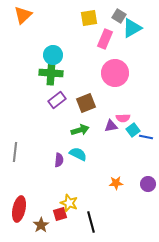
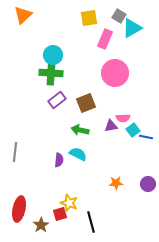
green arrow: rotated 150 degrees counterclockwise
